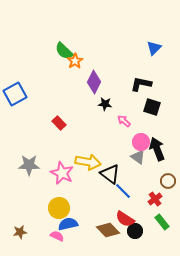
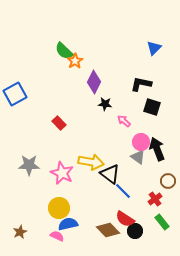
yellow arrow: moved 3 px right
brown star: rotated 16 degrees counterclockwise
